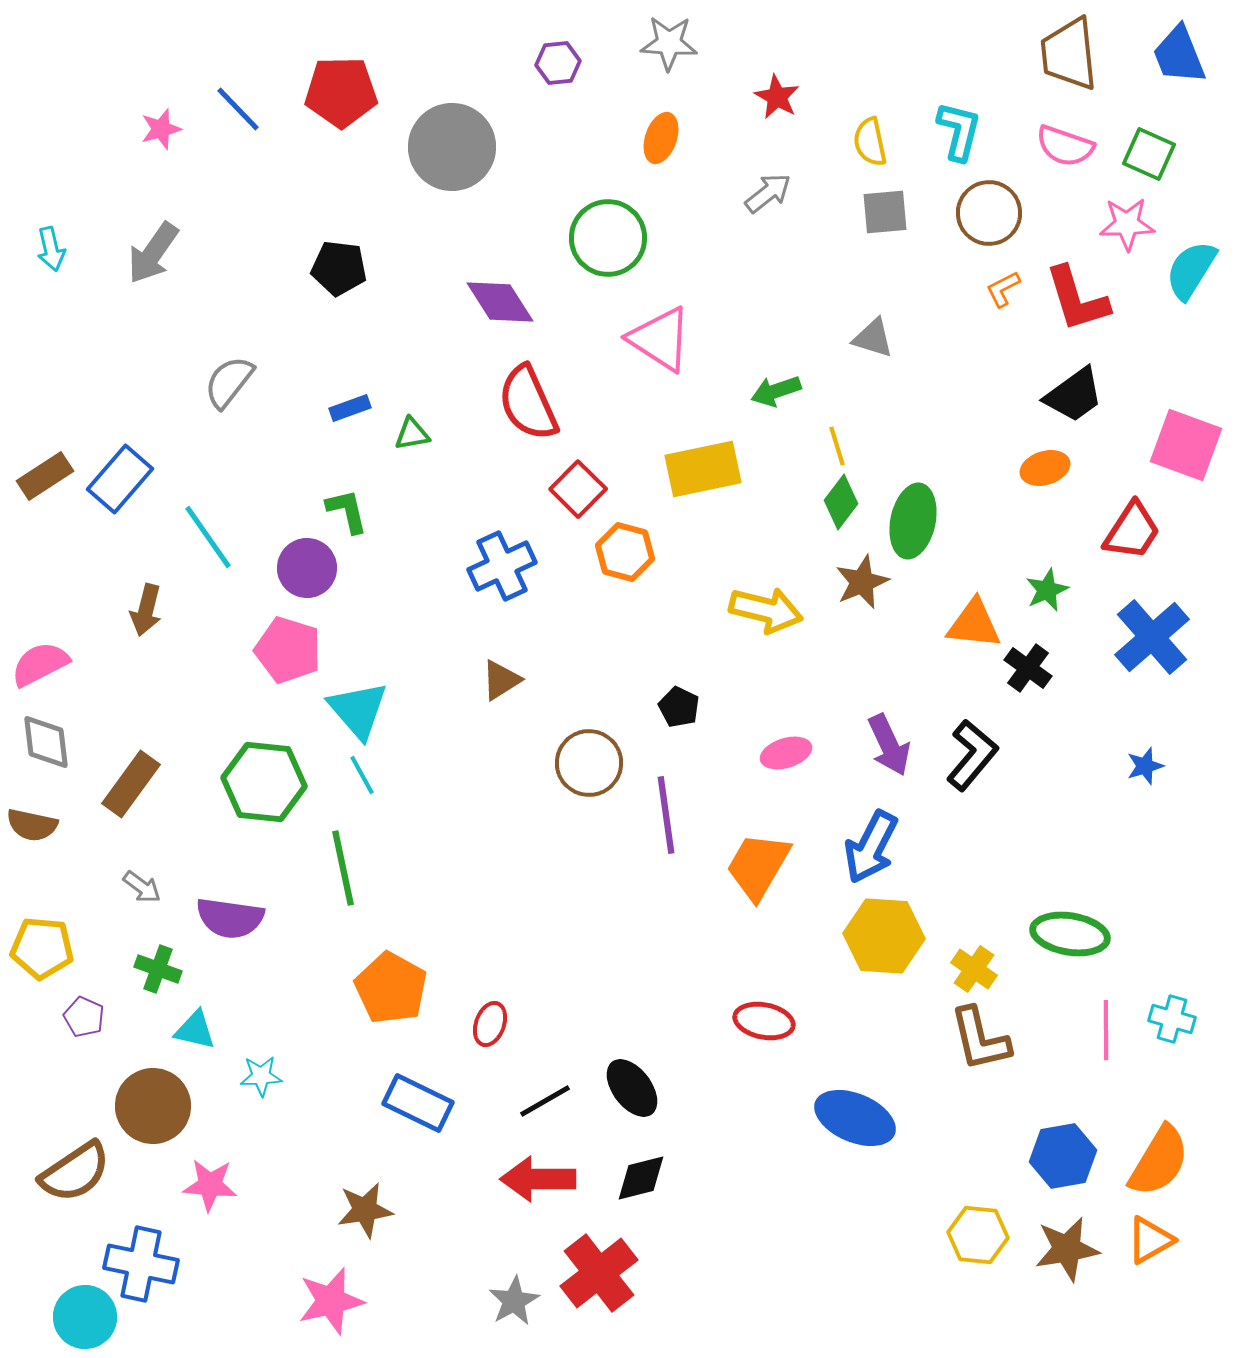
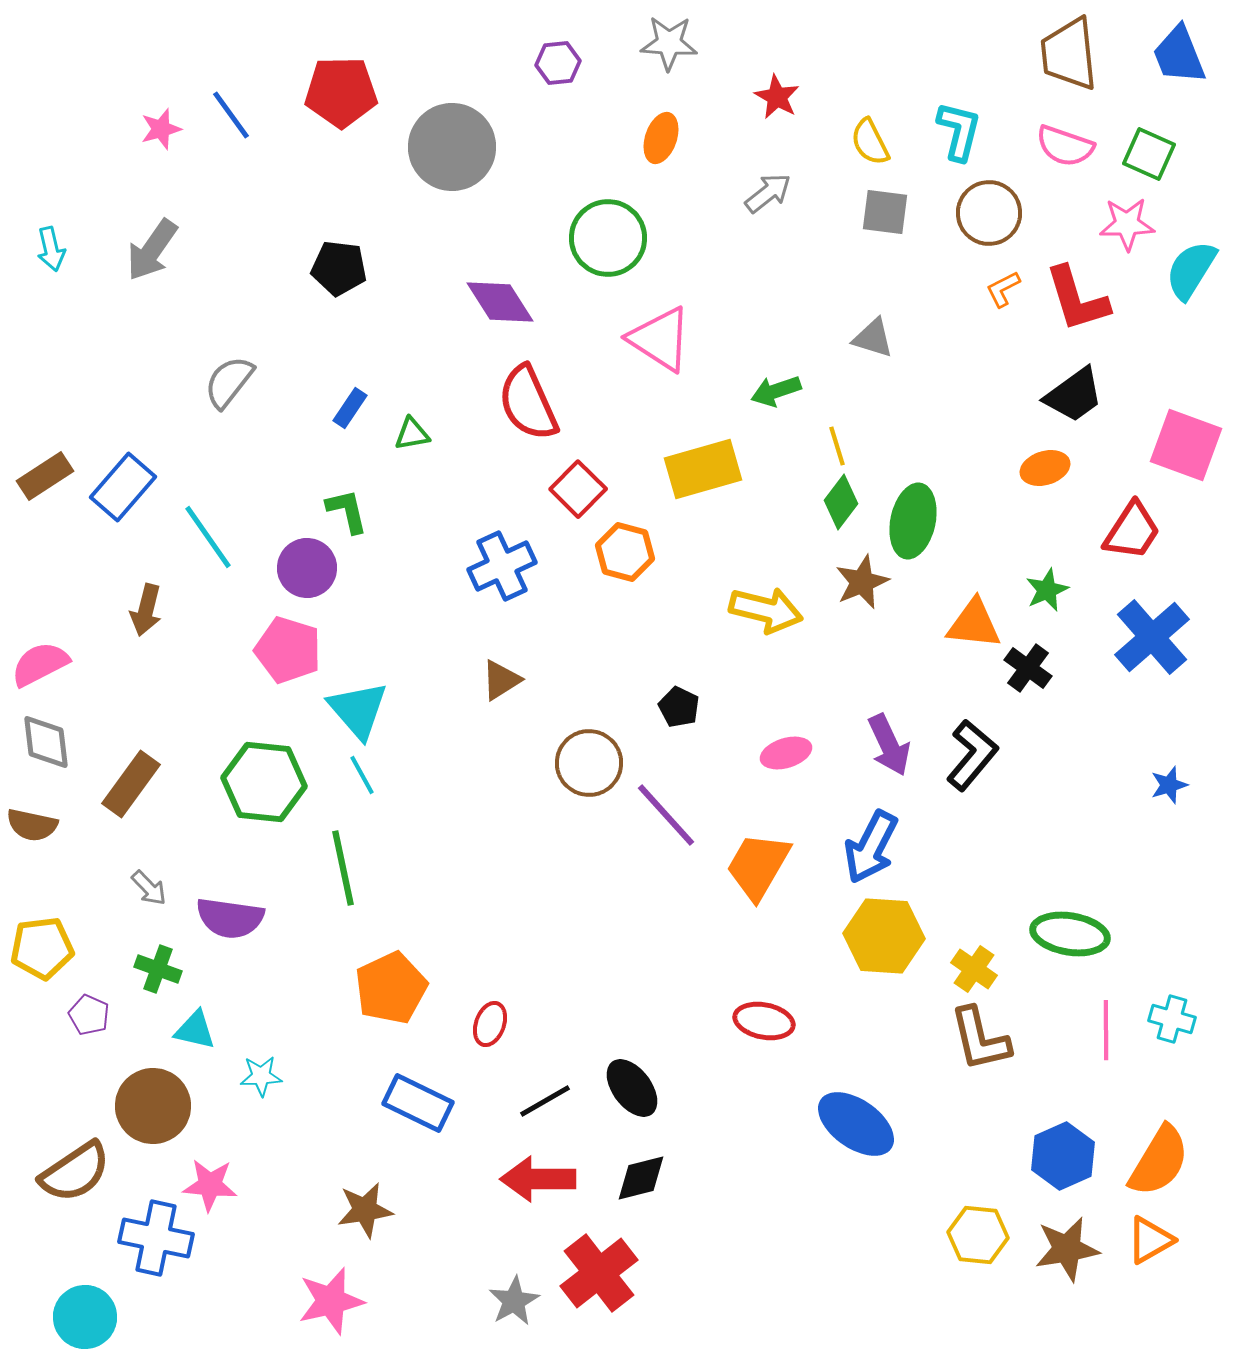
blue line at (238, 109): moved 7 px left, 6 px down; rotated 8 degrees clockwise
yellow semicircle at (870, 142): rotated 15 degrees counterclockwise
gray square at (885, 212): rotated 12 degrees clockwise
gray arrow at (153, 253): moved 1 px left, 3 px up
blue rectangle at (350, 408): rotated 36 degrees counterclockwise
yellow rectangle at (703, 469): rotated 4 degrees counterclockwise
blue rectangle at (120, 479): moved 3 px right, 8 px down
blue star at (1145, 766): moved 24 px right, 19 px down
purple line at (666, 815): rotated 34 degrees counterclockwise
gray arrow at (142, 887): moved 7 px right, 1 px down; rotated 9 degrees clockwise
yellow pentagon at (42, 948): rotated 12 degrees counterclockwise
orange pentagon at (391, 988): rotated 18 degrees clockwise
purple pentagon at (84, 1017): moved 5 px right, 2 px up
blue ellipse at (855, 1118): moved 1 px right, 6 px down; rotated 12 degrees clockwise
blue hexagon at (1063, 1156): rotated 14 degrees counterclockwise
blue cross at (141, 1264): moved 15 px right, 26 px up
